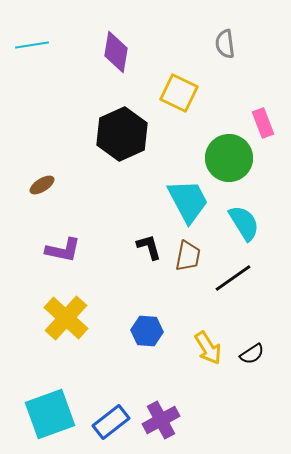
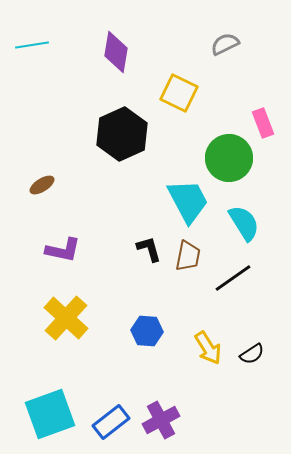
gray semicircle: rotated 72 degrees clockwise
black L-shape: moved 2 px down
